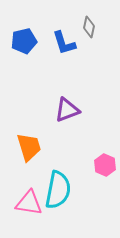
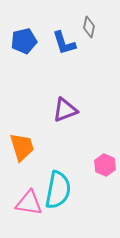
purple triangle: moved 2 px left
orange trapezoid: moved 7 px left
